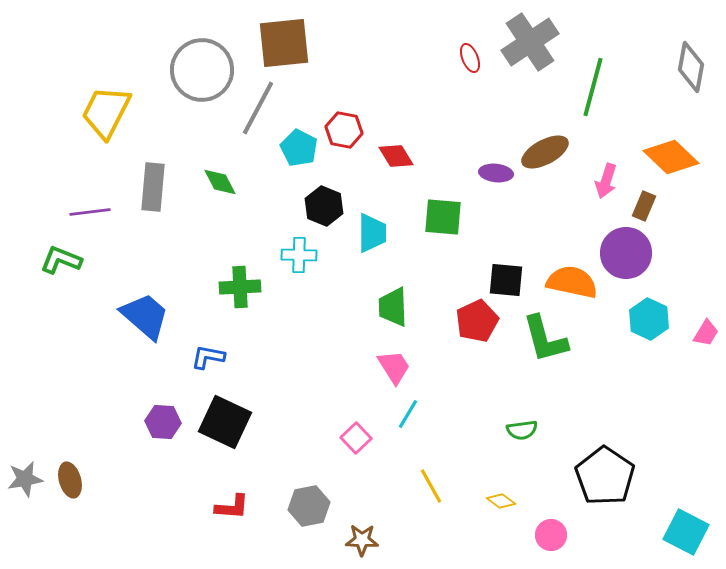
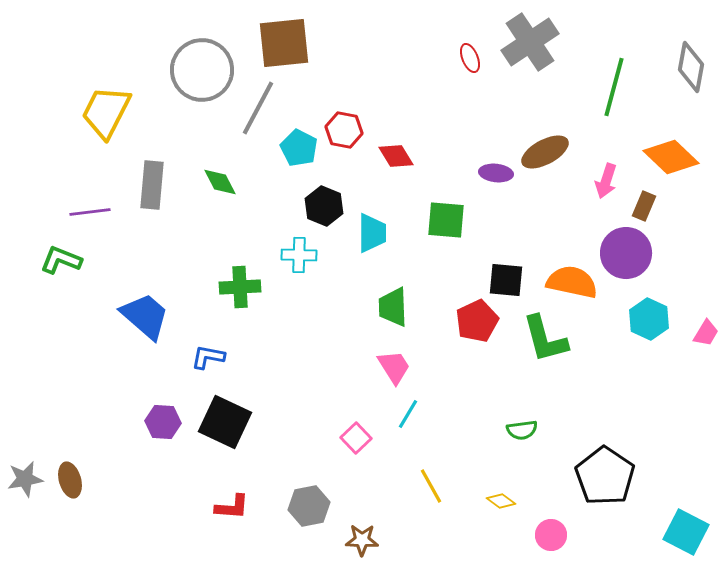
green line at (593, 87): moved 21 px right
gray rectangle at (153, 187): moved 1 px left, 2 px up
green square at (443, 217): moved 3 px right, 3 px down
